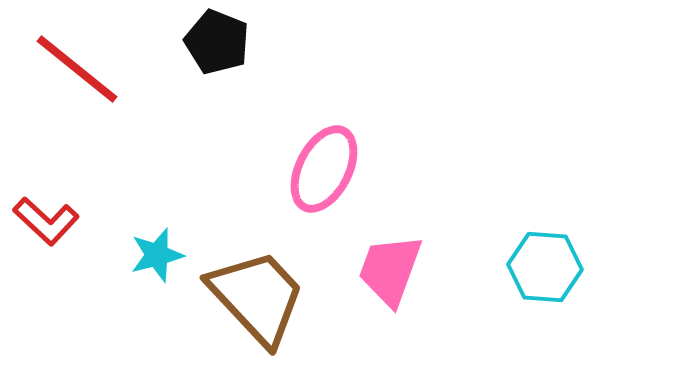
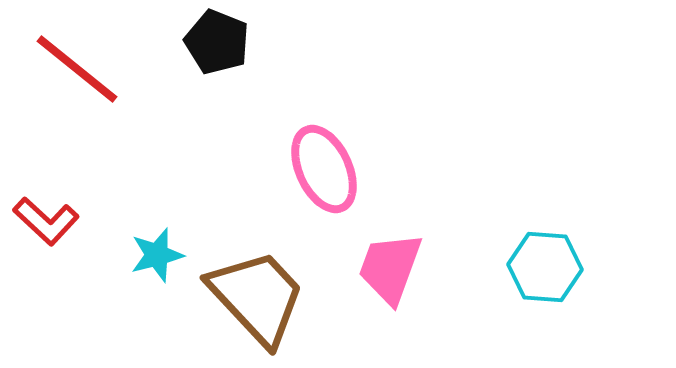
pink ellipse: rotated 52 degrees counterclockwise
pink trapezoid: moved 2 px up
